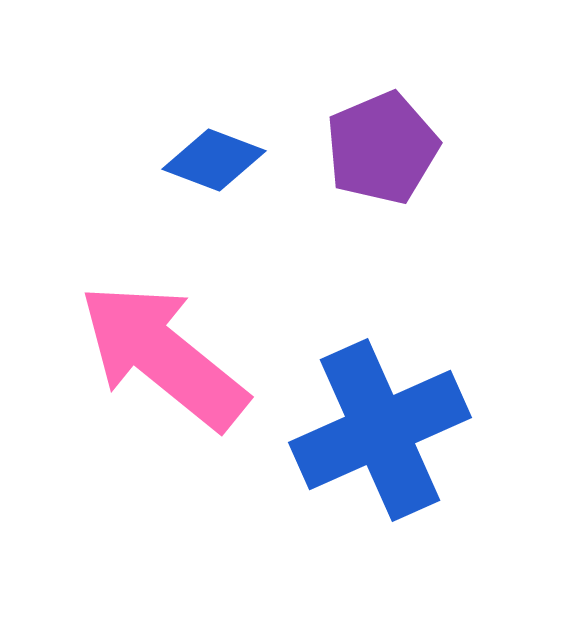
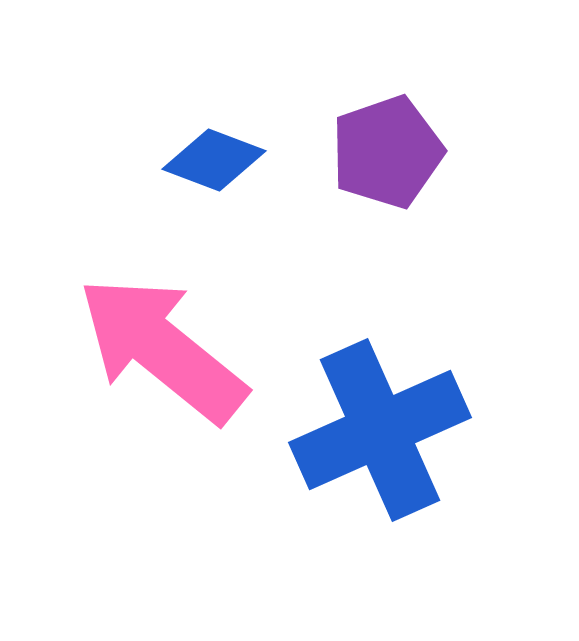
purple pentagon: moved 5 px right, 4 px down; rotated 4 degrees clockwise
pink arrow: moved 1 px left, 7 px up
